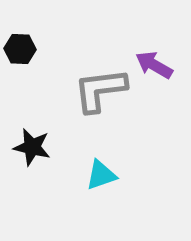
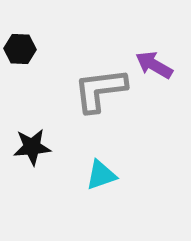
black star: rotated 18 degrees counterclockwise
